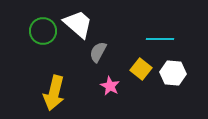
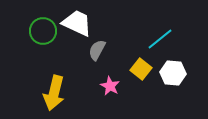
white trapezoid: moved 1 px left, 1 px up; rotated 16 degrees counterclockwise
cyan line: rotated 40 degrees counterclockwise
gray semicircle: moved 1 px left, 2 px up
